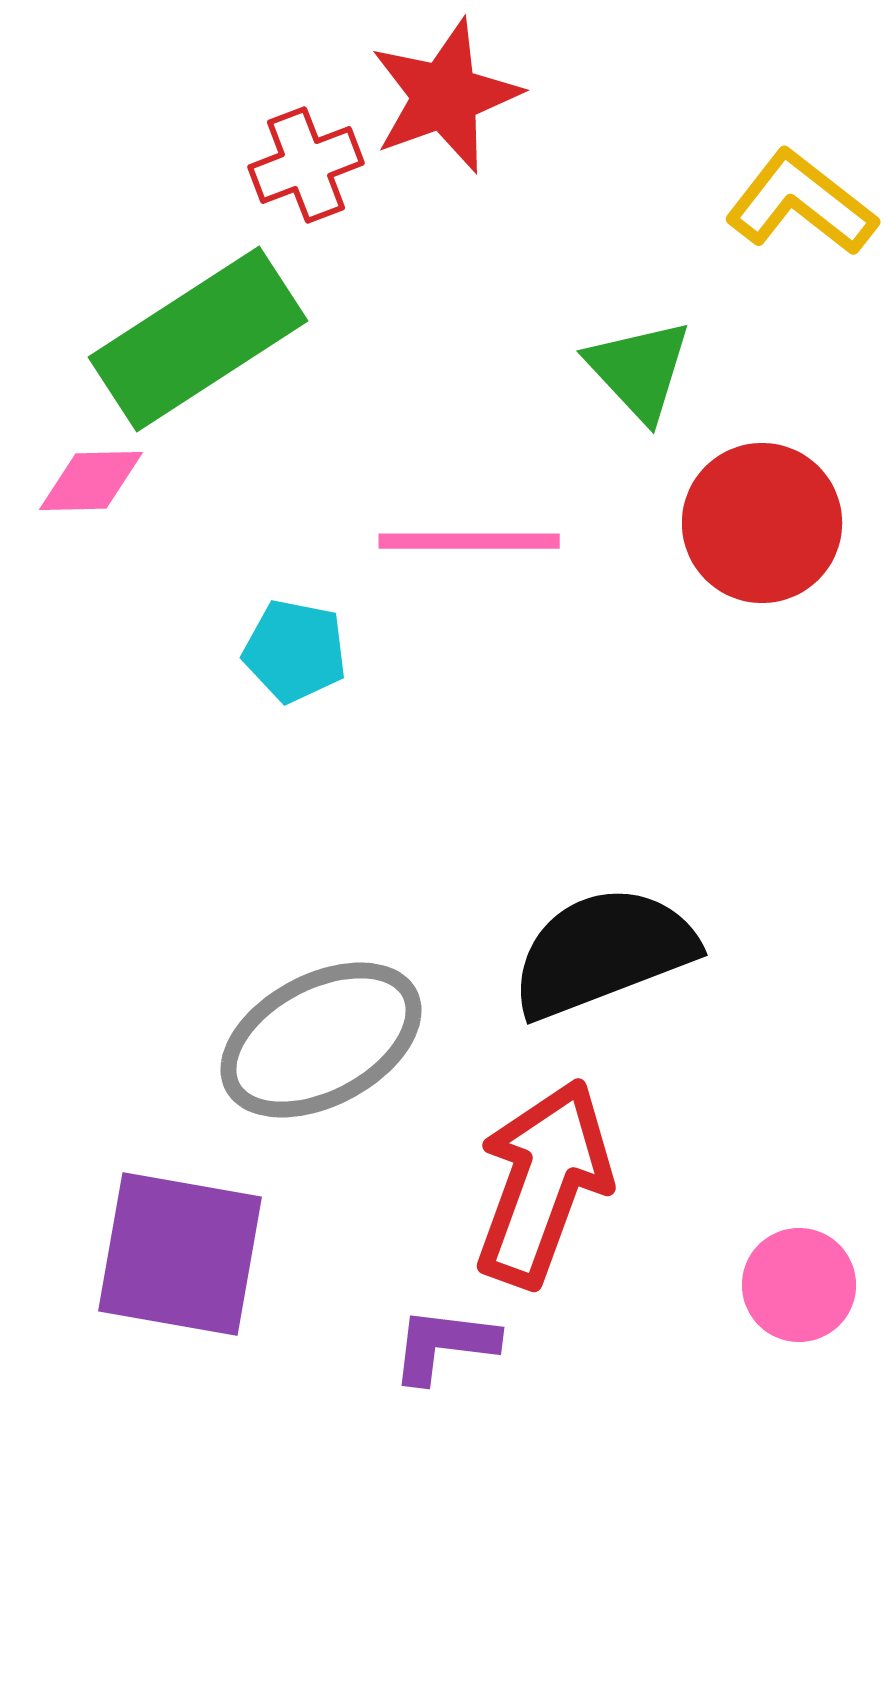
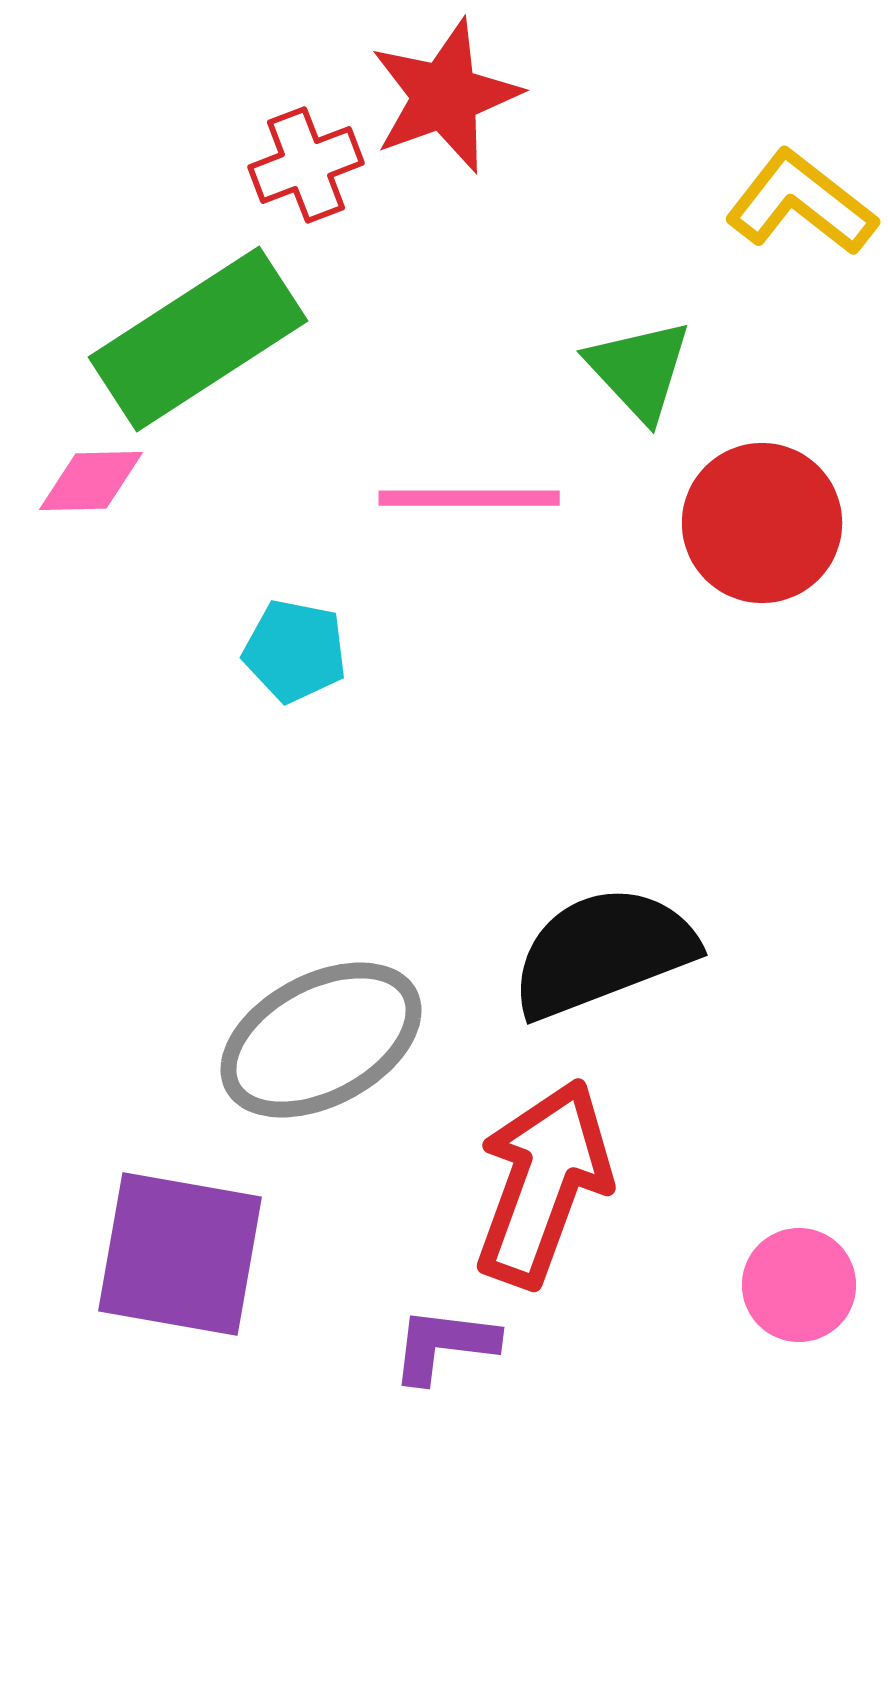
pink line: moved 43 px up
